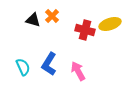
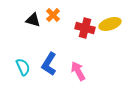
orange cross: moved 1 px right, 1 px up
red cross: moved 2 px up
